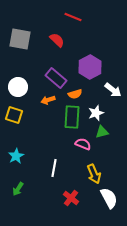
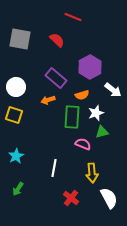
white circle: moved 2 px left
orange semicircle: moved 7 px right, 1 px down
yellow arrow: moved 2 px left, 1 px up; rotated 18 degrees clockwise
